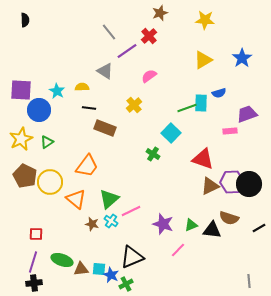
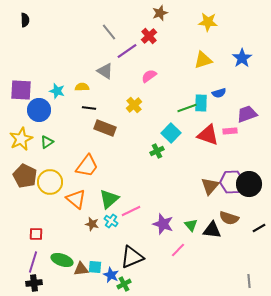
yellow star at (205, 20): moved 3 px right, 2 px down
yellow triangle at (203, 60): rotated 12 degrees clockwise
cyan star at (57, 91): rotated 14 degrees counterclockwise
green cross at (153, 154): moved 4 px right, 3 px up; rotated 32 degrees clockwise
red triangle at (203, 159): moved 5 px right, 24 px up
brown triangle at (210, 186): rotated 24 degrees counterclockwise
green triangle at (191, 225): rotated 48 degrees counterclockwise
cyan square at (99, 269): moved 4 px left, 2 px up
green cross at (126, 284): moved 2 px left
